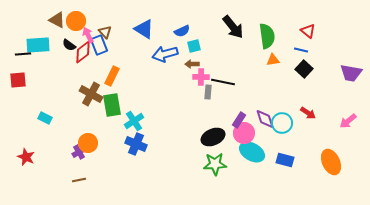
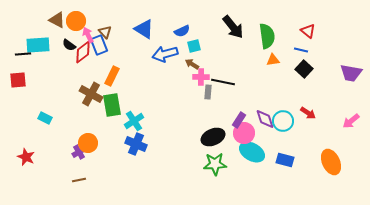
brown arrow at (192, 64): rotated 32 degrees clockwise
pink arrow at (348, 121): moved 3 px right
cyan circle at (282, 123): moved 1 px right, 2 px up
